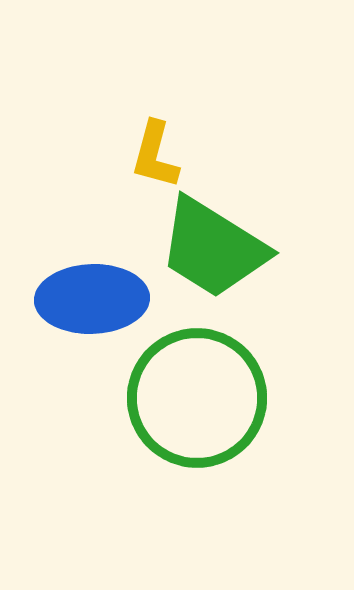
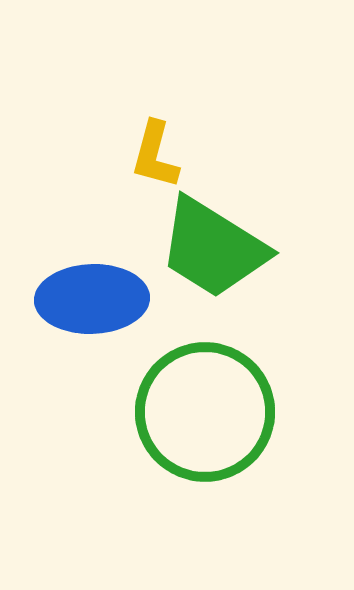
green circle: moved 8 px right, 14 px down
